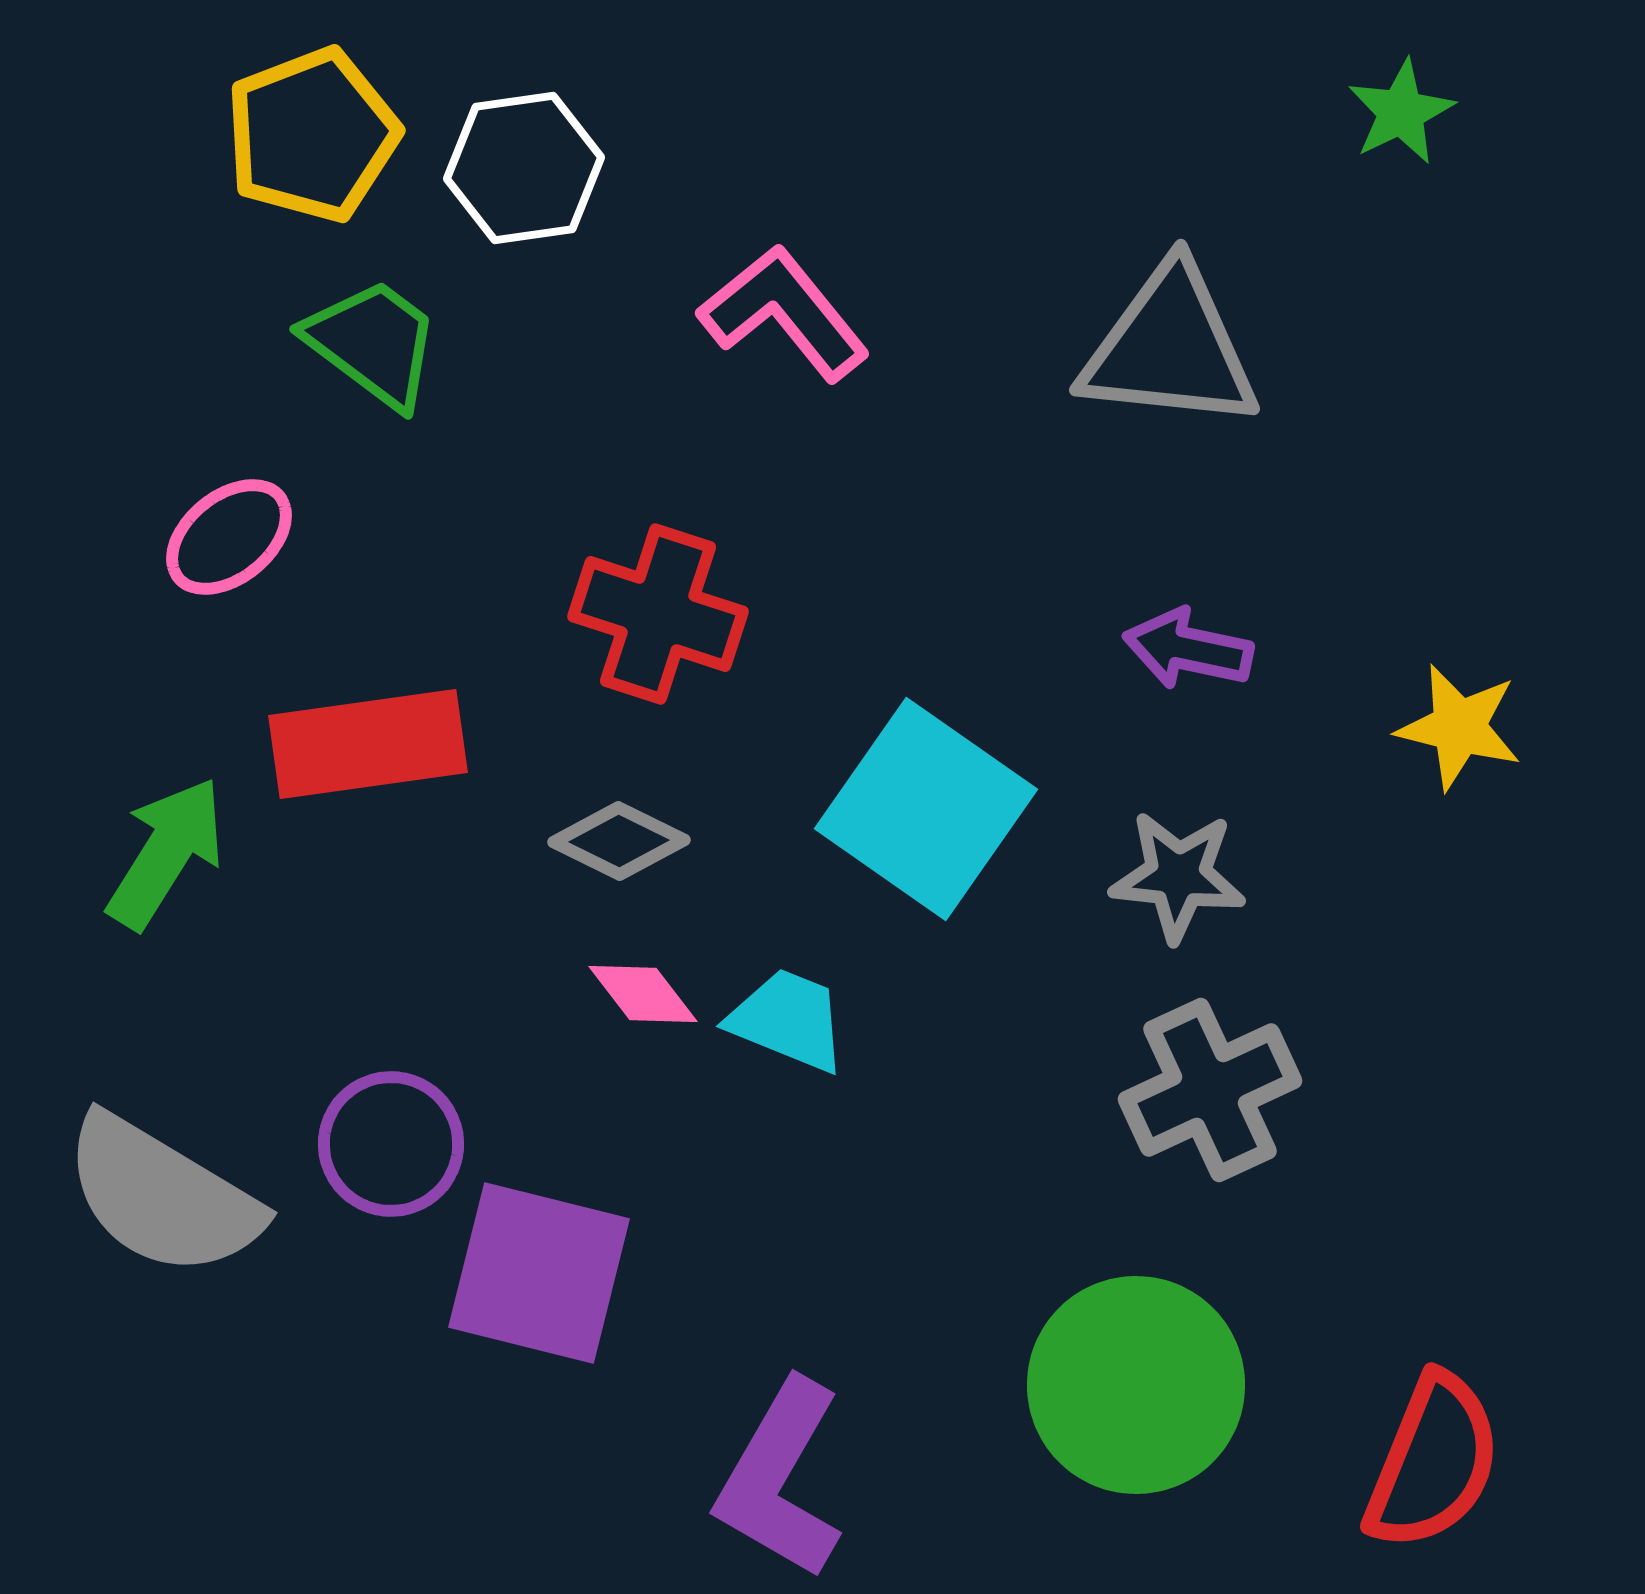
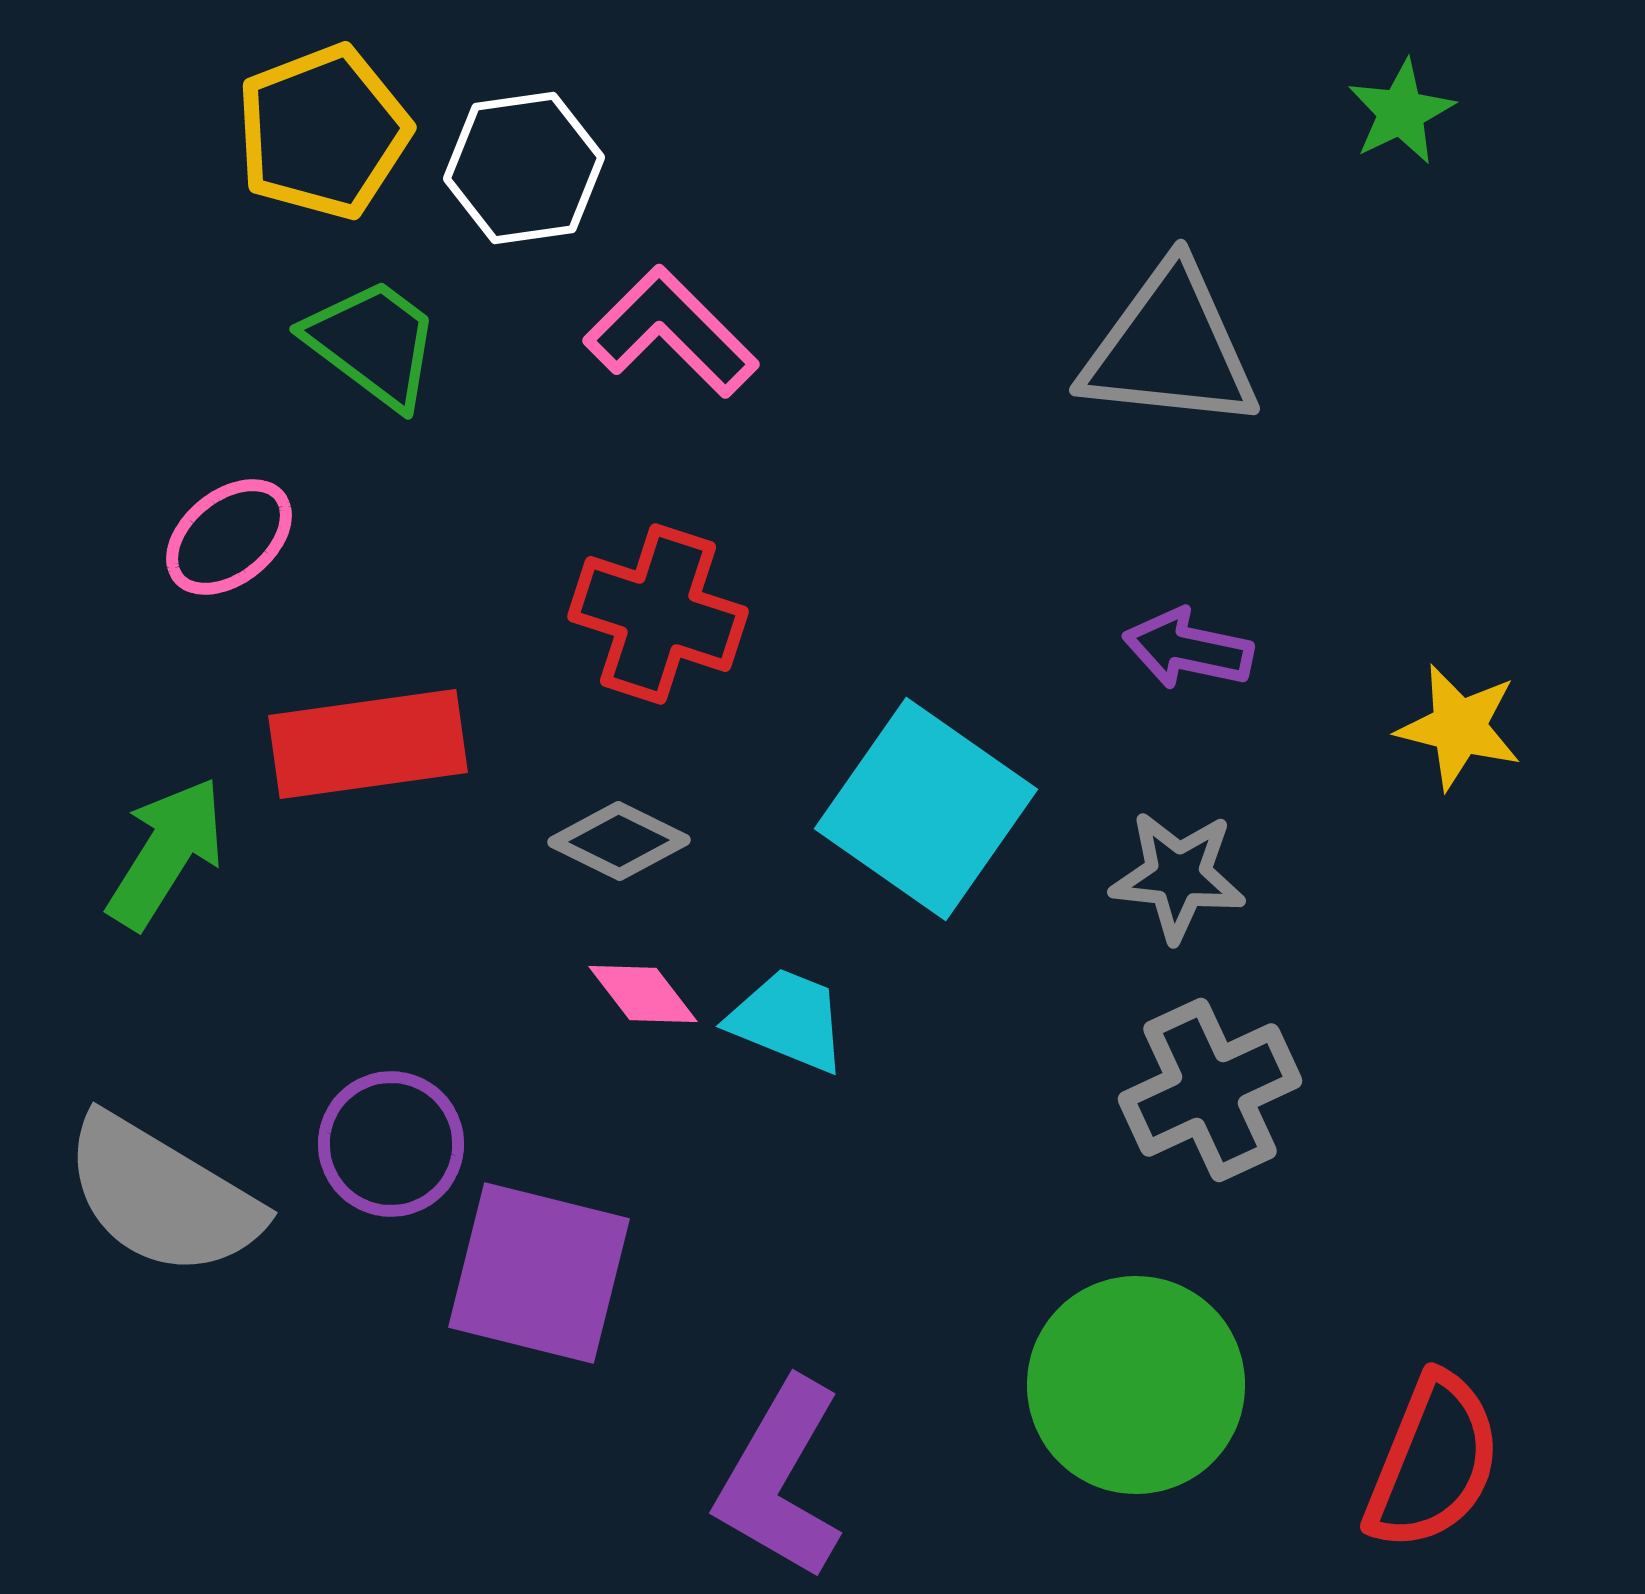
yellow pentagon: moved 11 px right, 3 px up
pink L-shape: moved 113 px left, 19 px down; rotated 6 degrees counterclockwise
